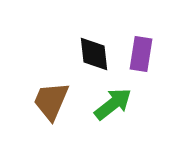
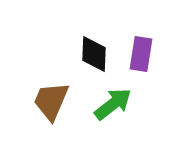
black diamond: rotated 9 degrees clockwise
